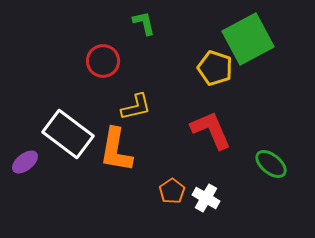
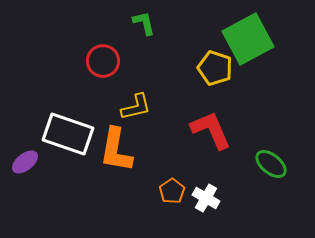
white rectangle: rotated 18 degrees counterclockwise
